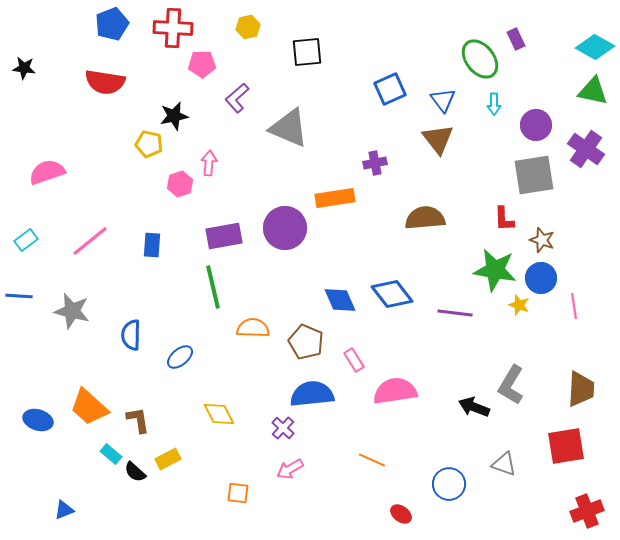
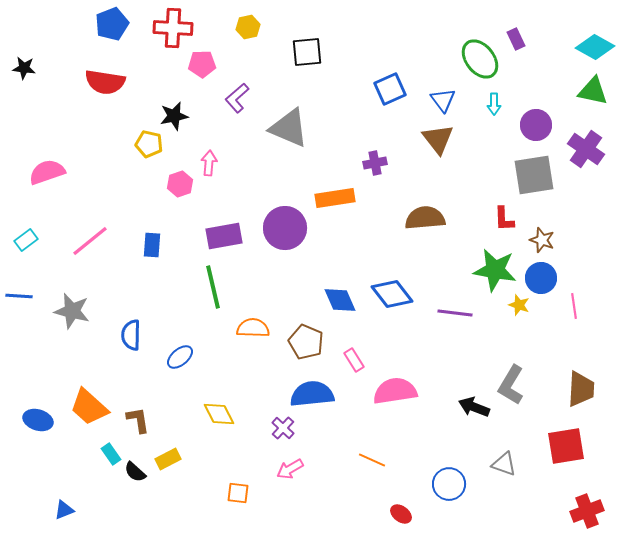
cyan rectangle at (111, 454): rotated 15 degrees clockwise
